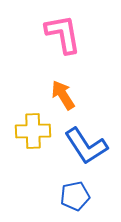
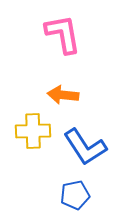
orange arrow: rotated 52 degrees counterclockwise
blue L-shape: moved 1 px left, 1 px down
blue pentagon: moved 1 px up
